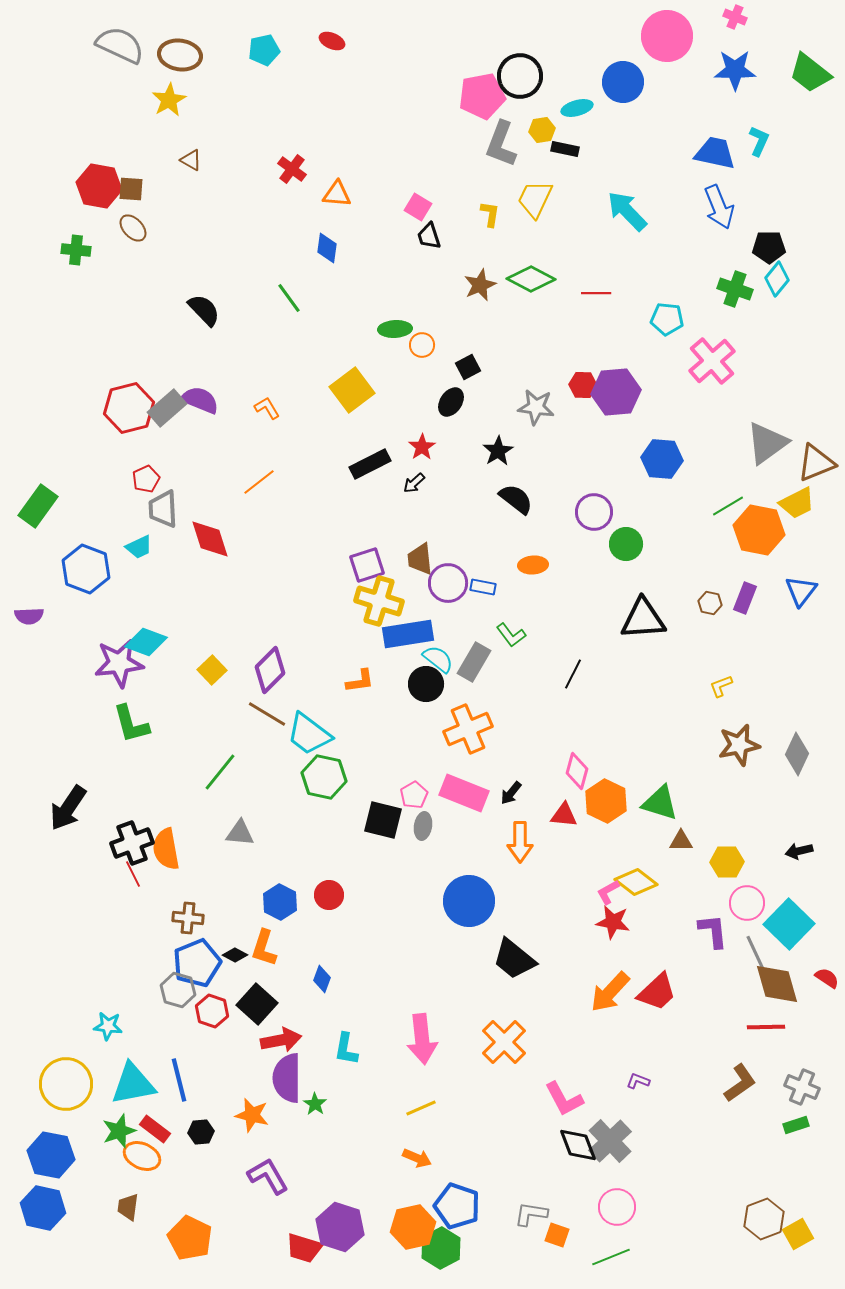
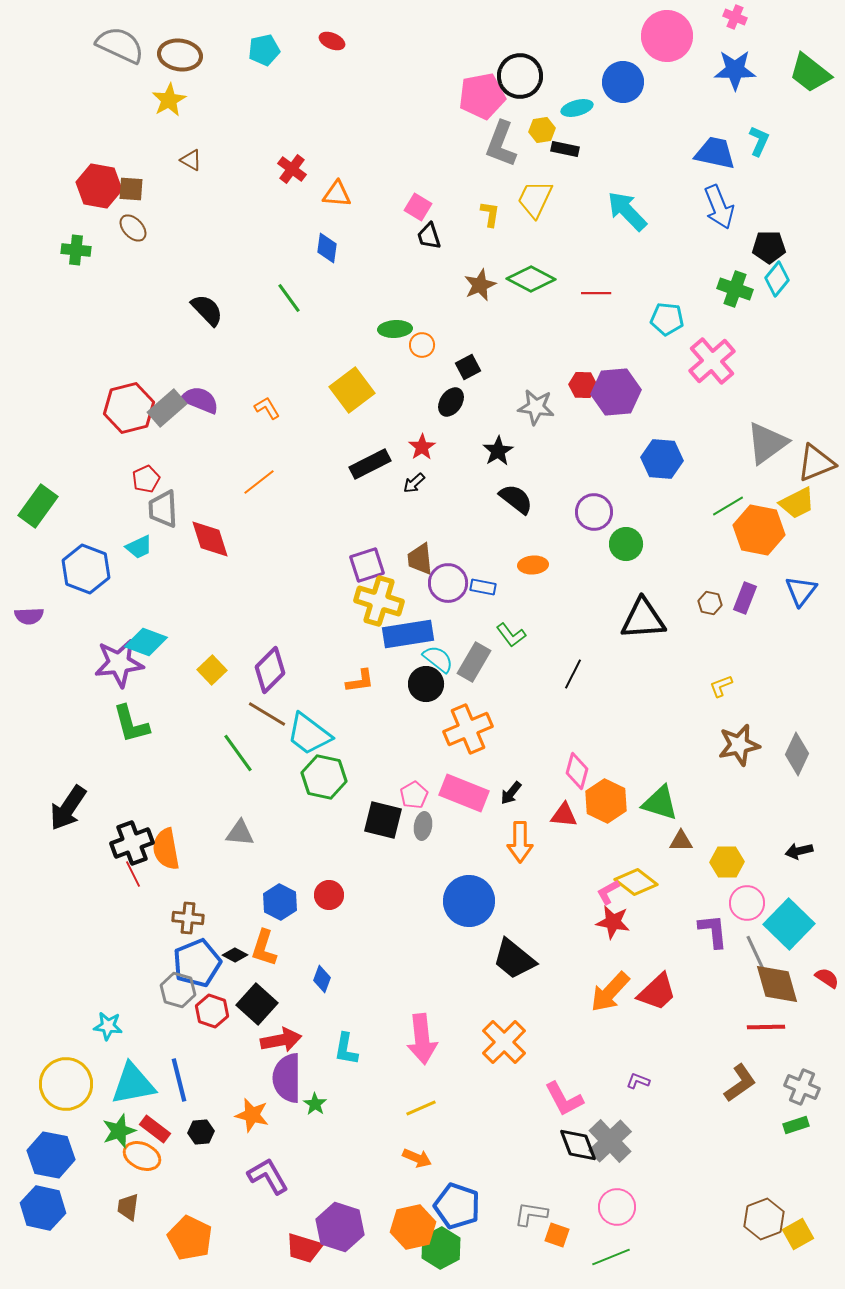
black semicircle at (204, 310): moved 3 px right
green line at (220, 772): moved 18 px right, 19 px up; rotated 75 degrees counterclockwise
